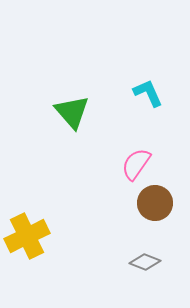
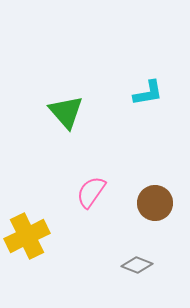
cyan L-shape: rotated 104 degrees clockwise
green triangle: moved 6 px left
pink semicircle: moved 45 px left, 28 px down
gray diamond: moved 8 px left, 3 px down
